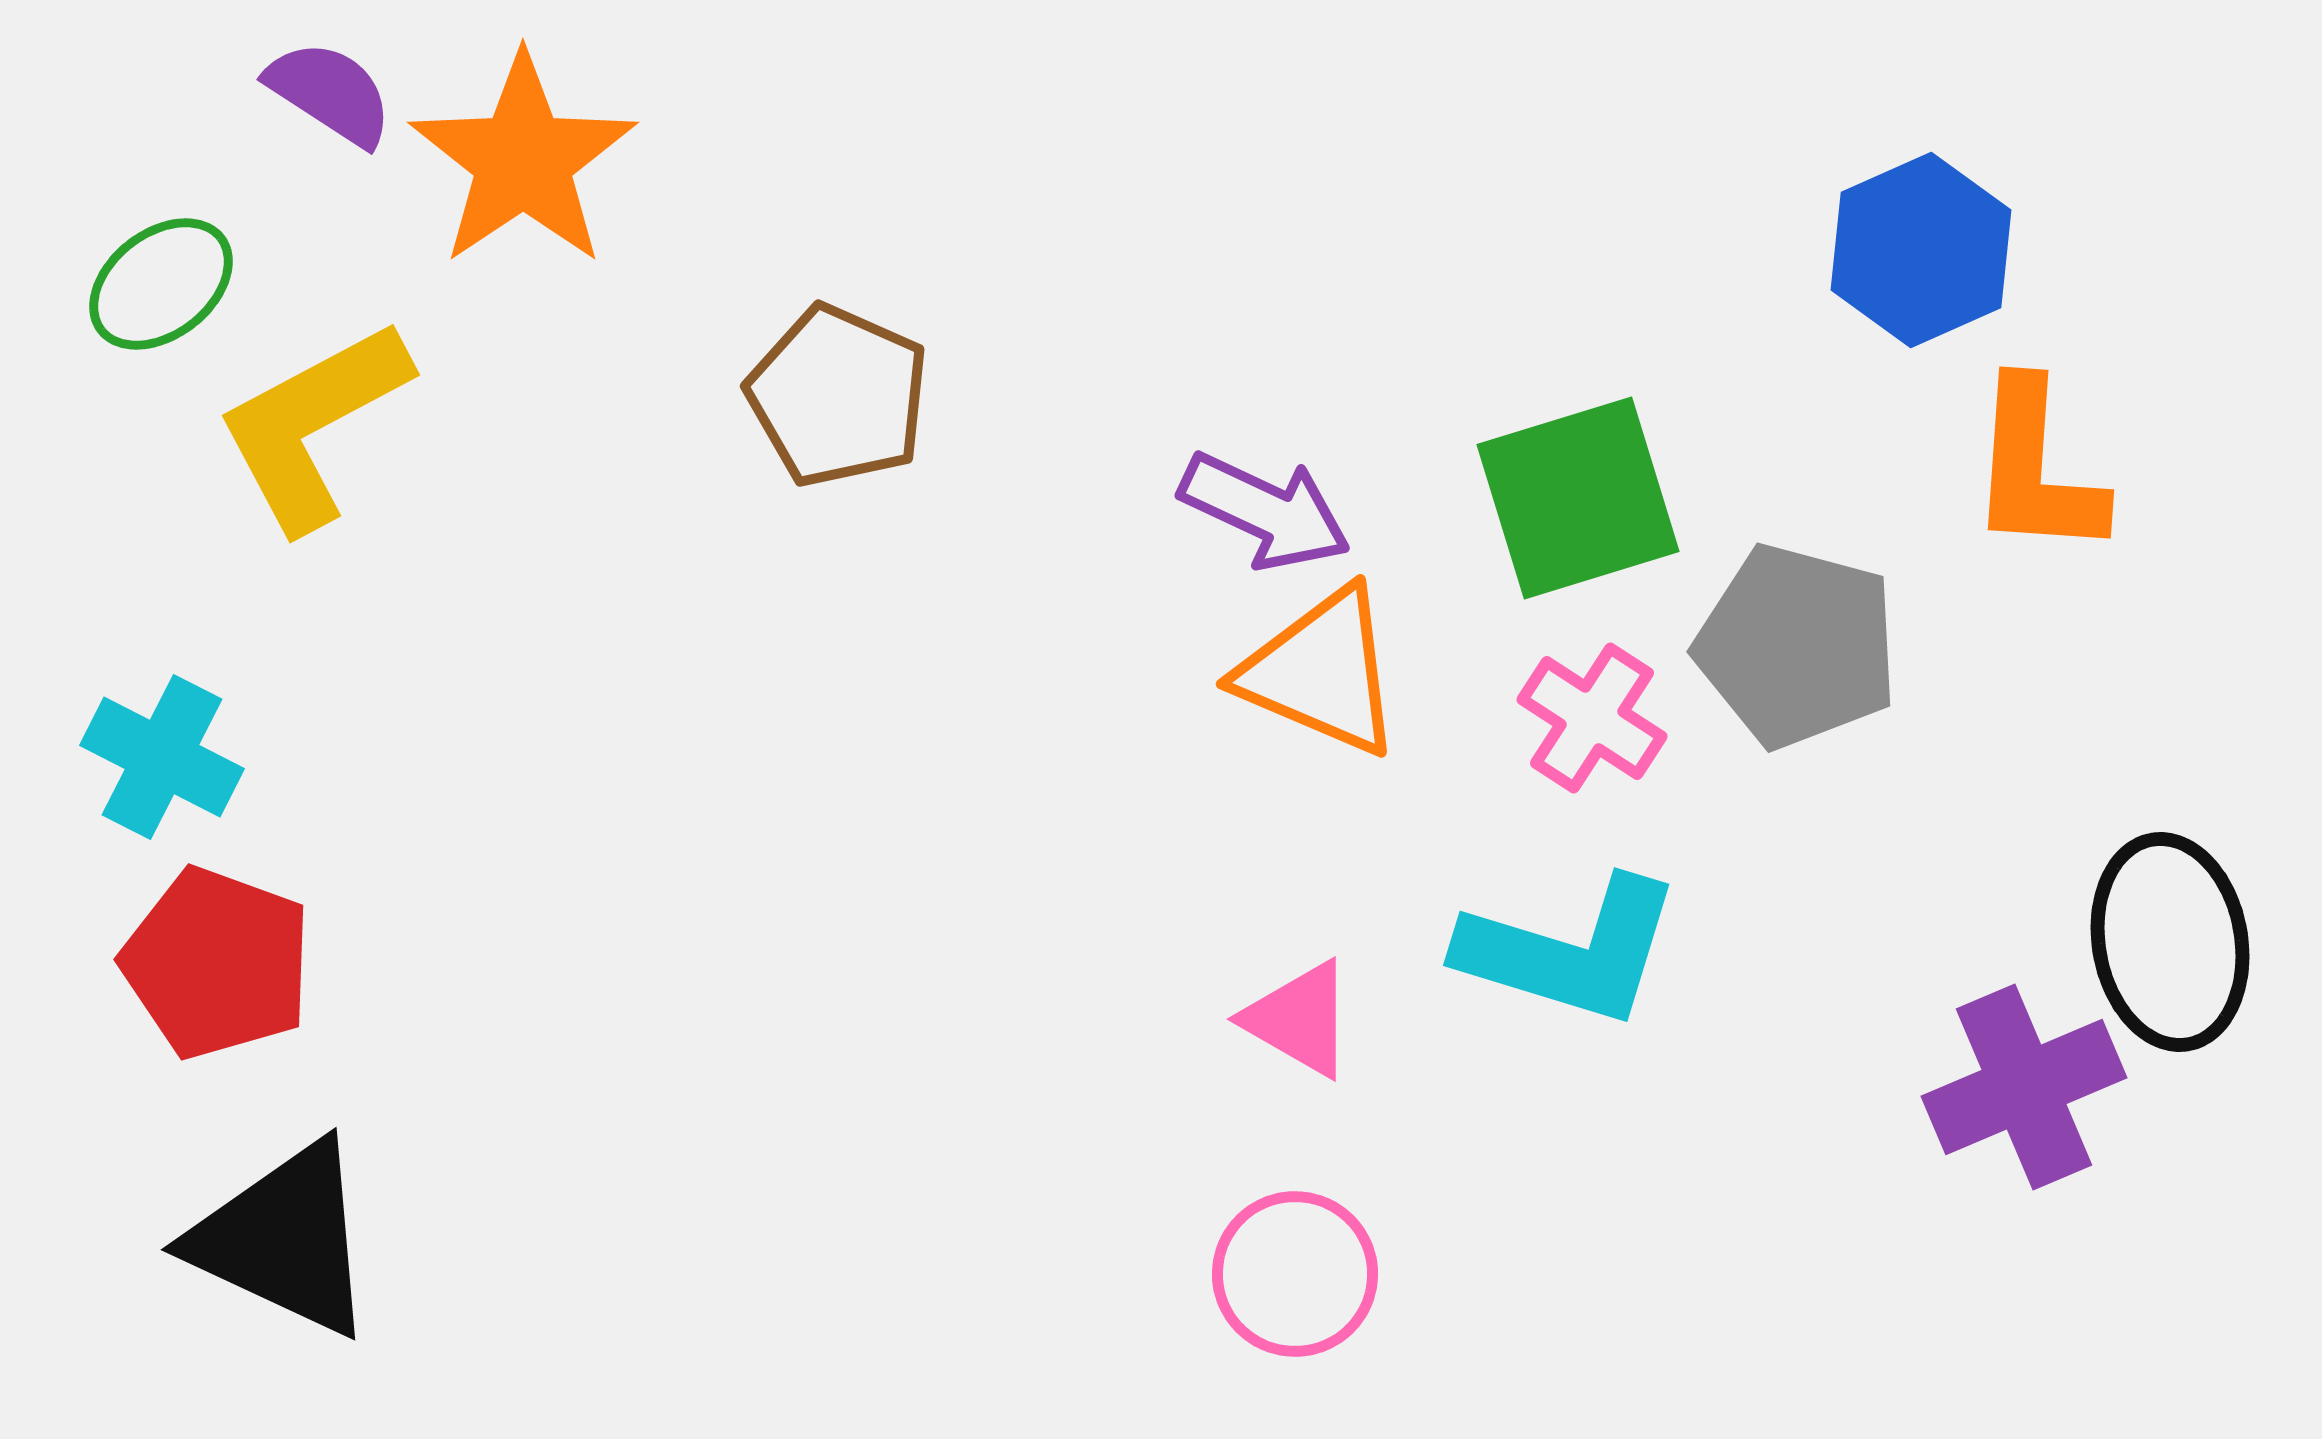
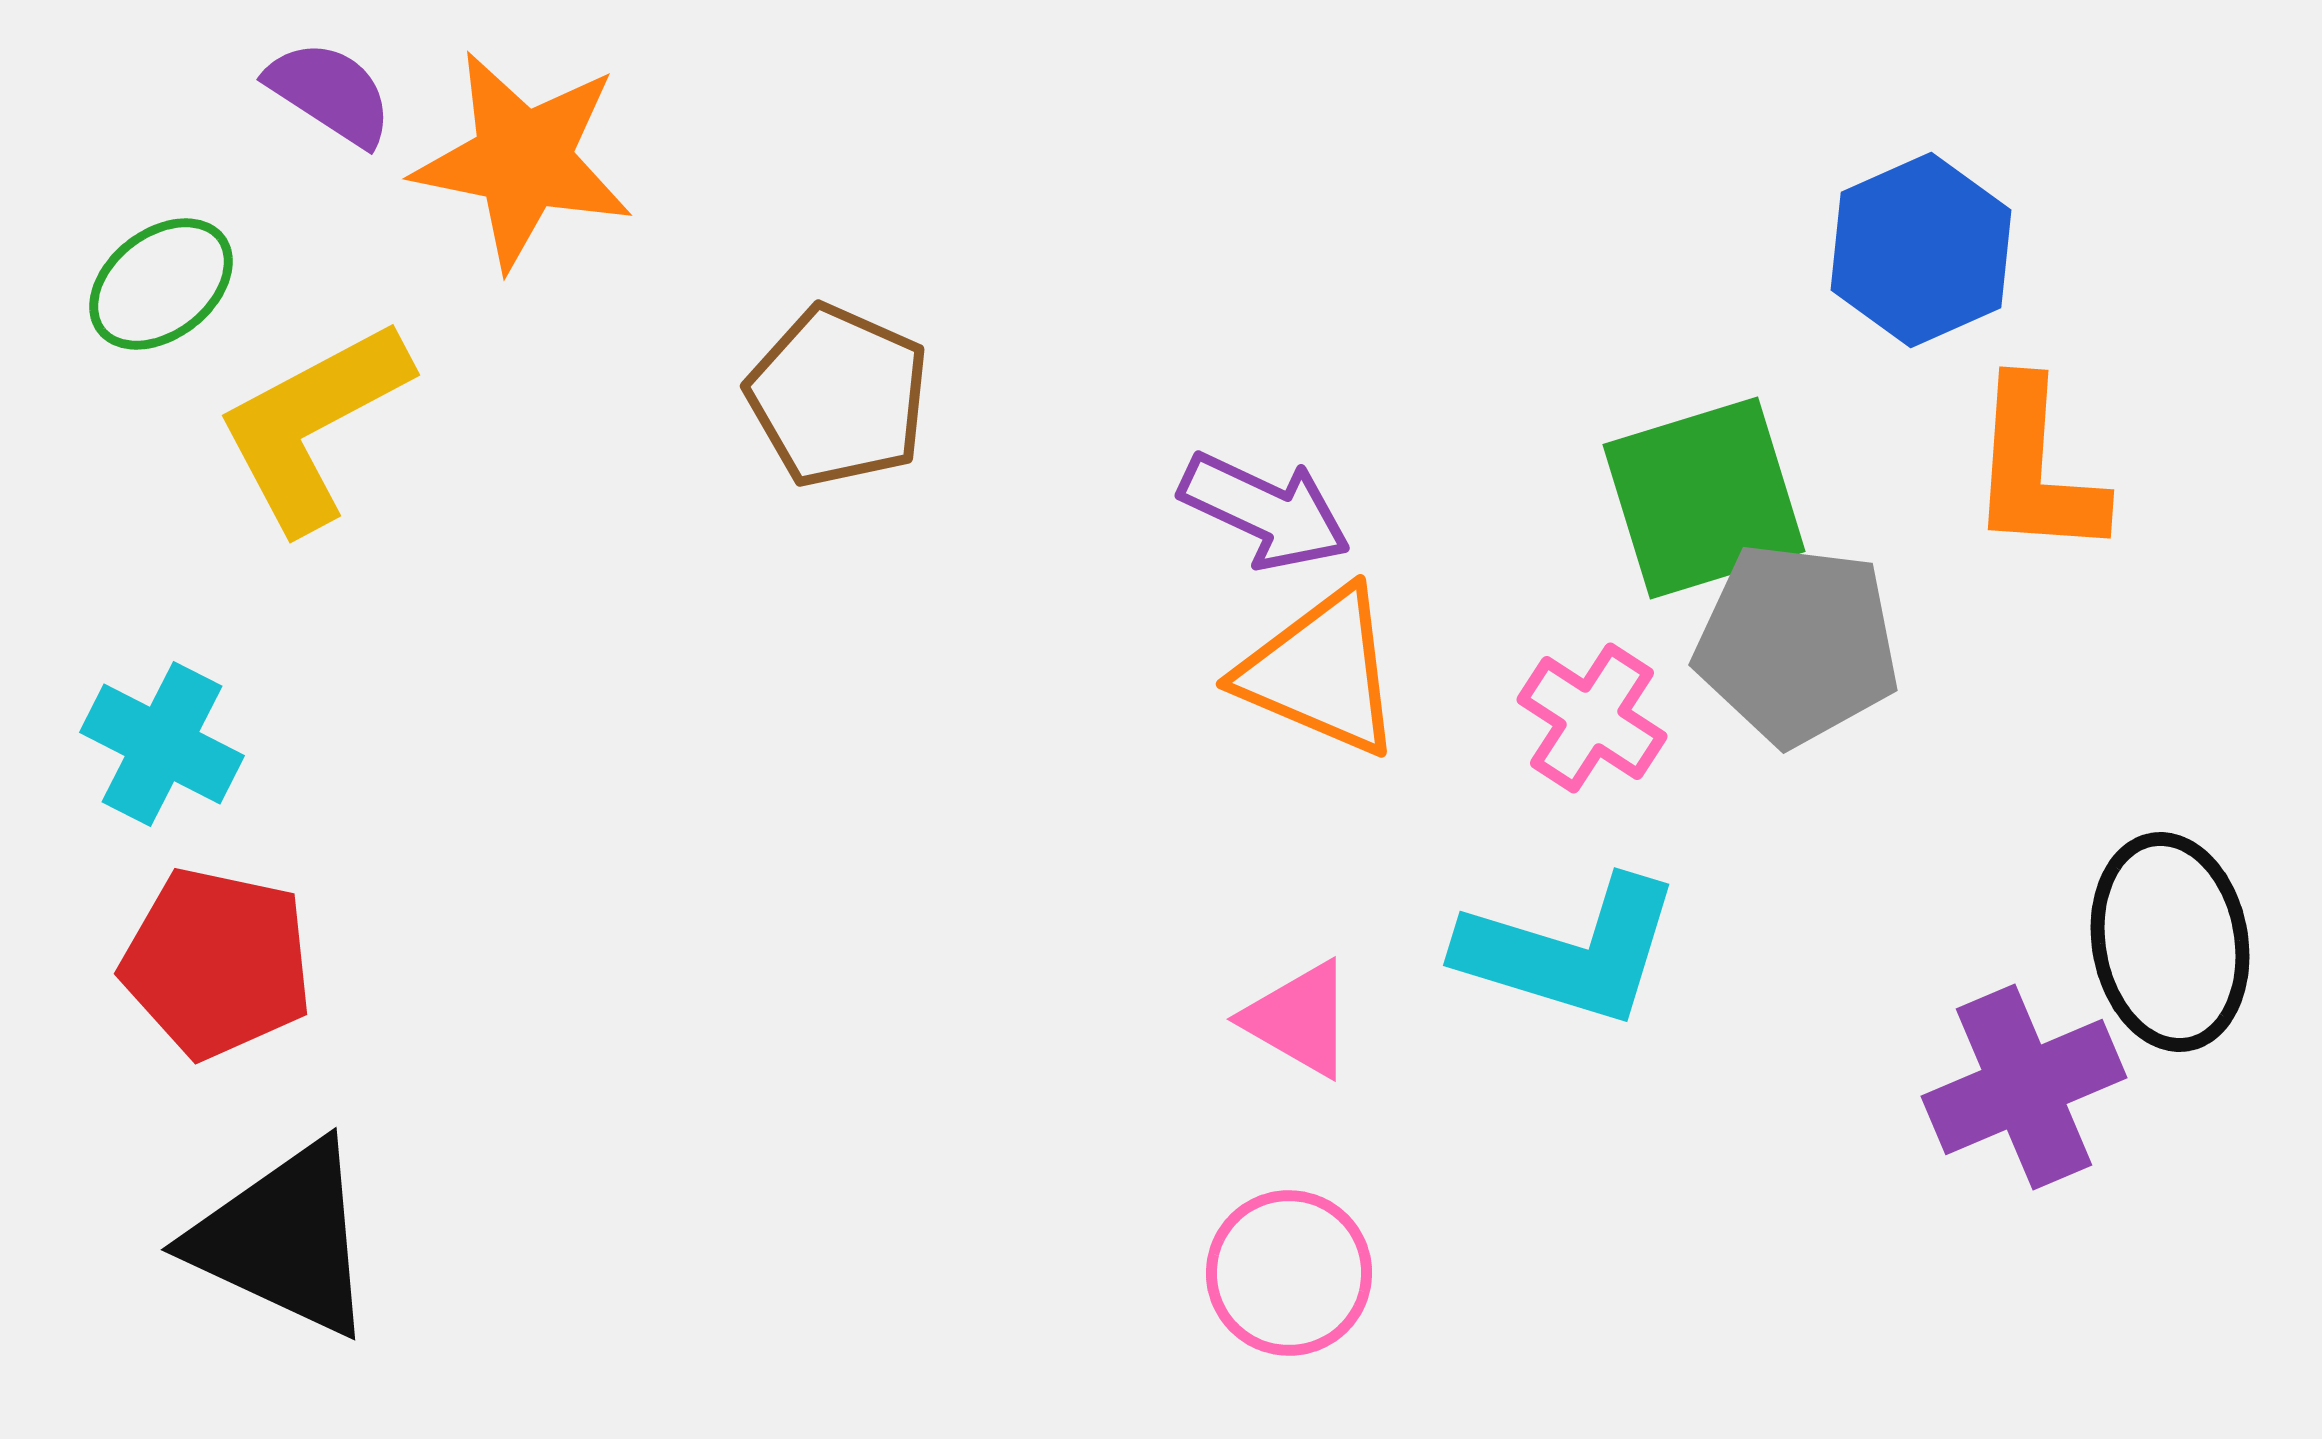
orange star: rotated 27 degrees counterclockwise
green square: moved 126 px right
gray pentagon: moved 2 px up; rotated 8 degrees counterclockwise
cyan cross: moved 13 px up
red pentagon: rotated 8 degrees counterclockwise
pink circle: moved 6 px left, 1 px up
